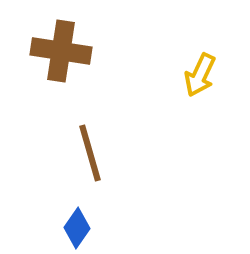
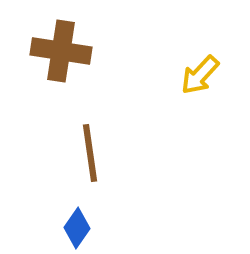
yellow arrow: rotated 18 degrees clockwise
brown line: rotated 8 degrees clockwise
